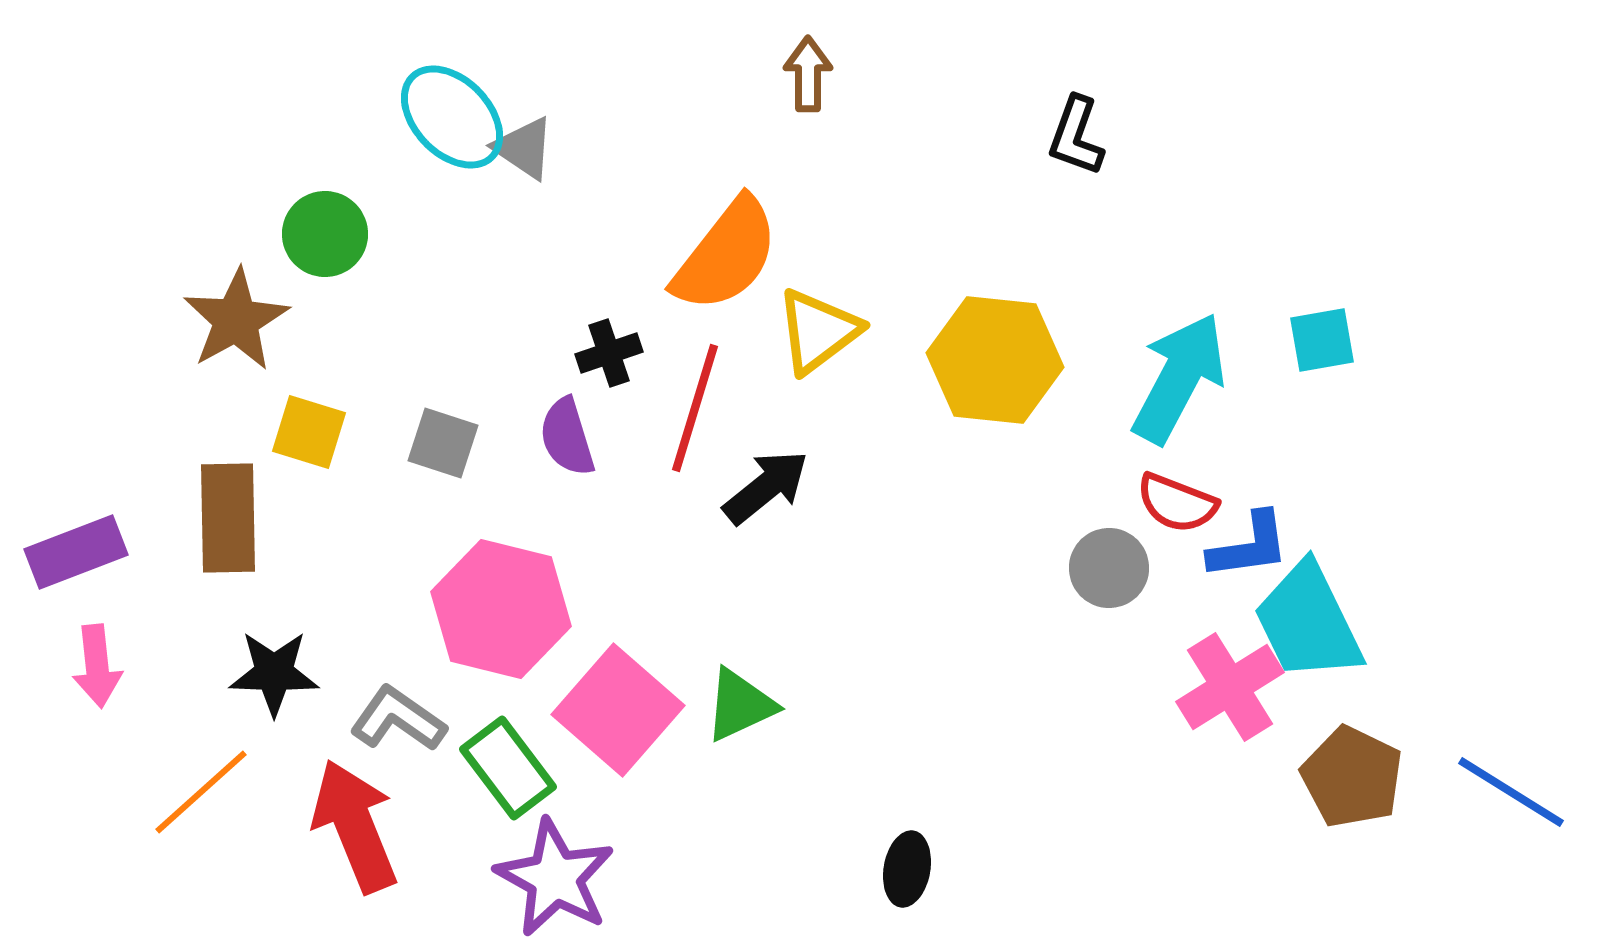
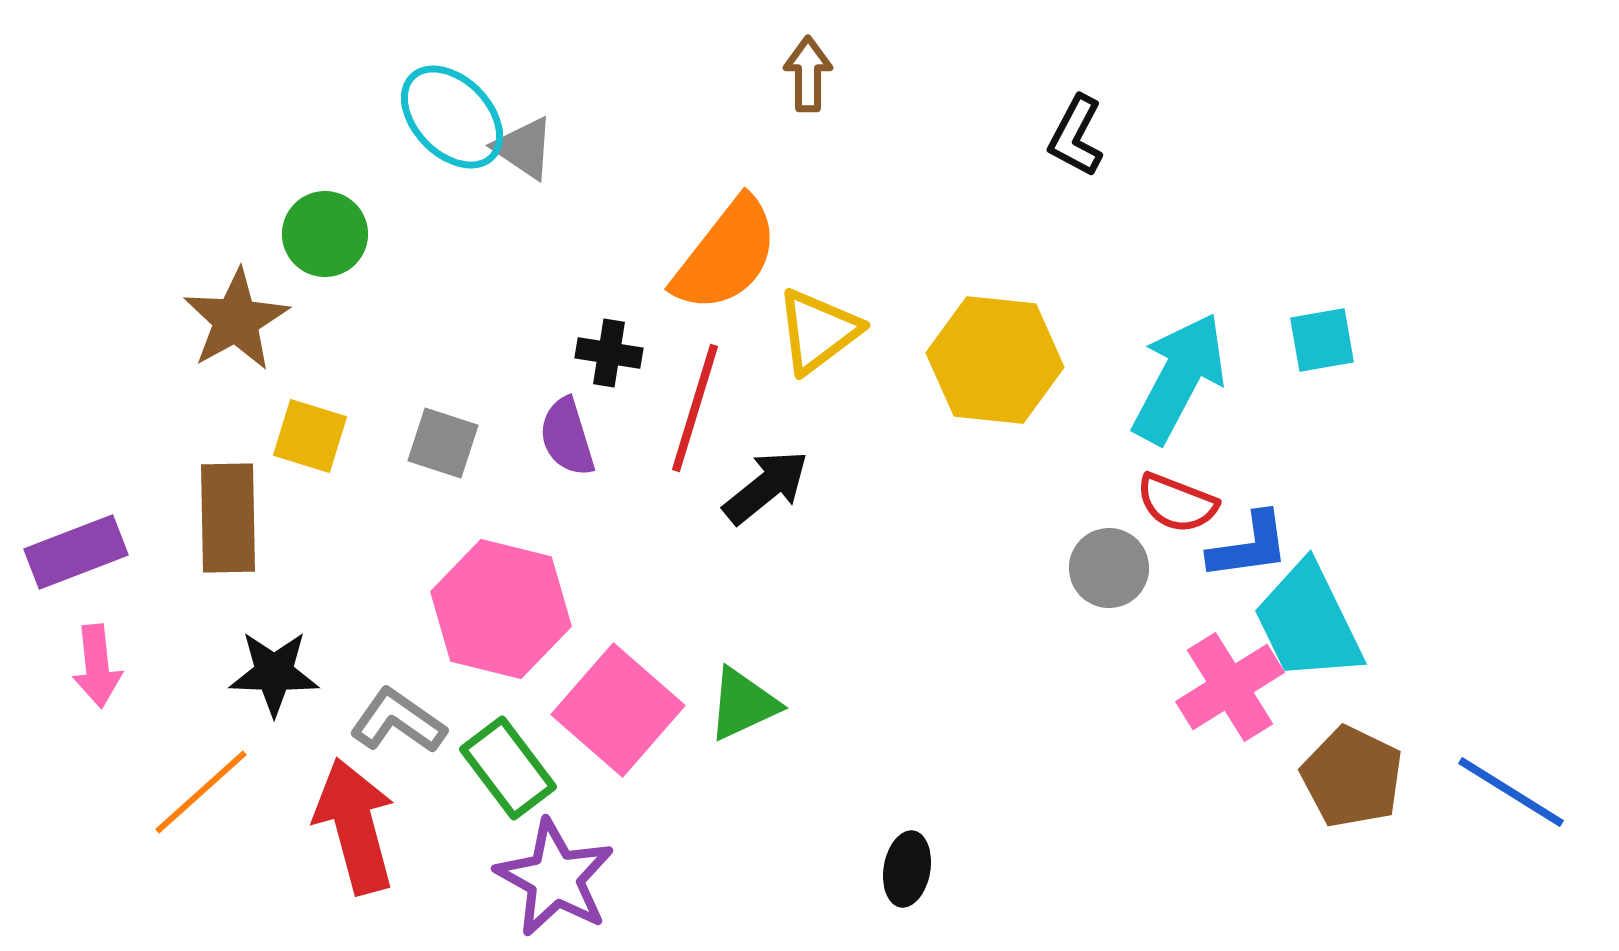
black L-shape: rotated 8 degrees clockwise
black cross: rotated 28 degrees clockwise
yellow square: moved 1 px right, 4 px down
green triangle: moved 3 px right, 1 px up
gray L-shape: moved 2 px down
red arrow: rotated 7 degrees clockwise
